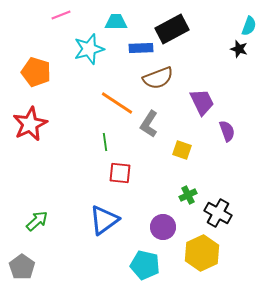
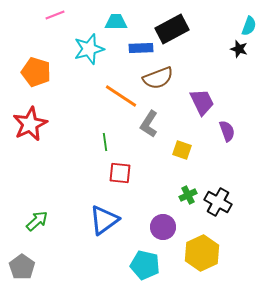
pink line: moved 6 px left
orange line: moved 4 px right, 7 px up
black cross: moved 11 px up
